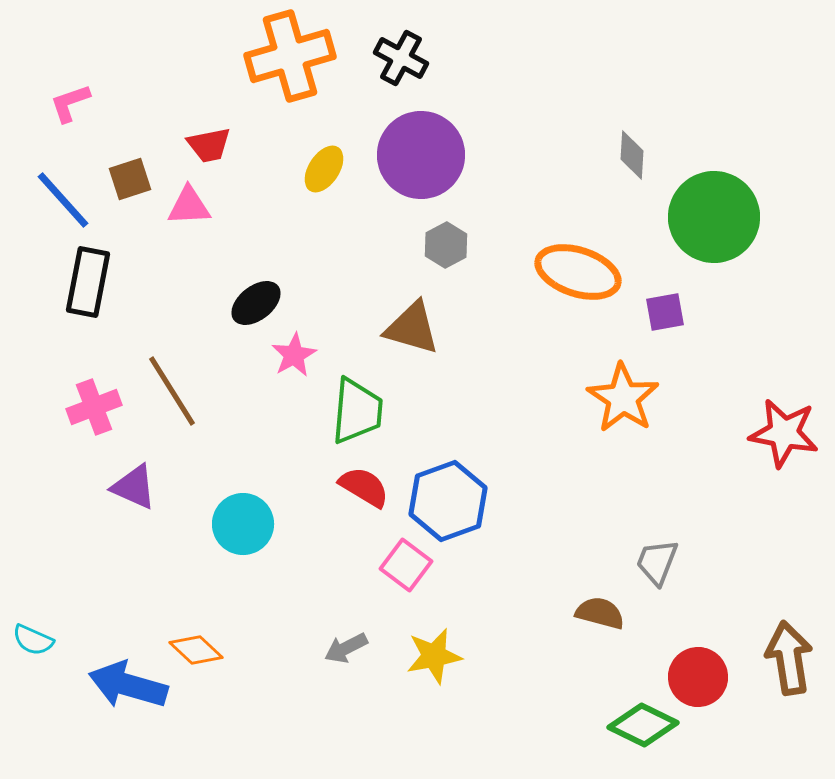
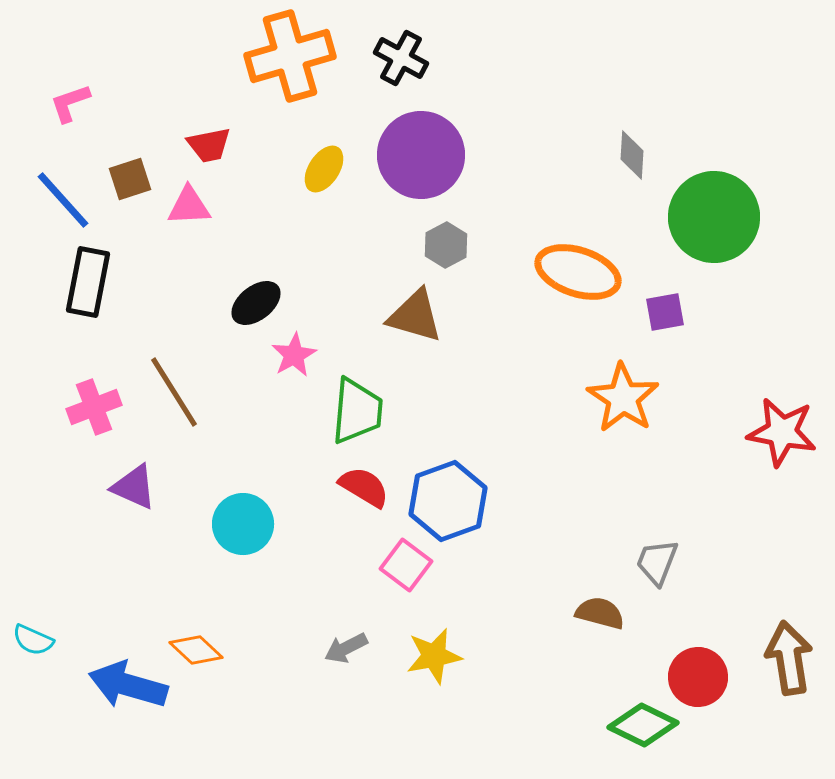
brown triangle: moved 3 px right, 12 px up
brown line: moved 2 px right, 1 px down
red star: moved 2 px left, 1 px up
